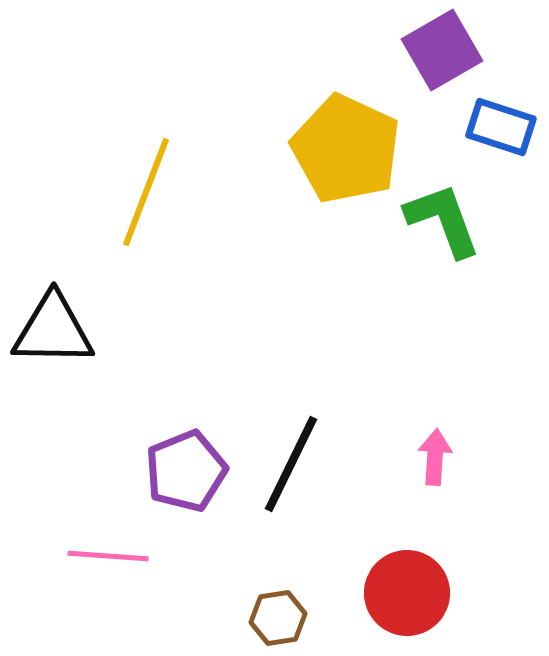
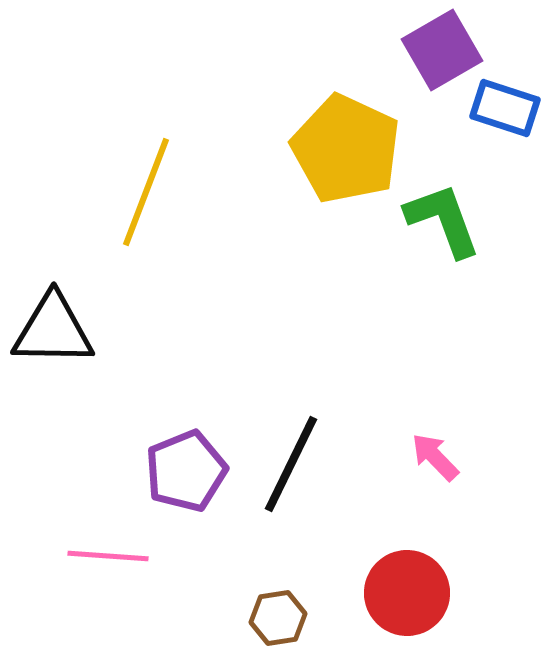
blue rectangle: moved 4 px right, 19 px up
pink arrow: rotated 48 degrees counterclockwise
